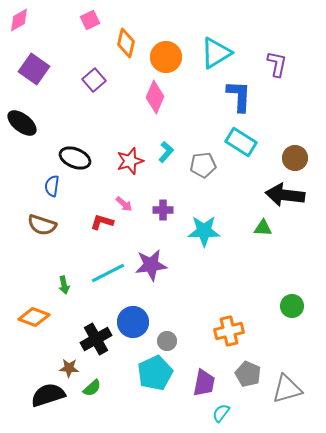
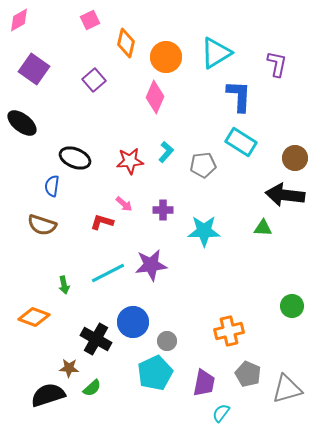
red star at (130, 161): rotated 12 degrees clockwise
black cross at (96, 339): rotated 32 degrees counterclockwise
